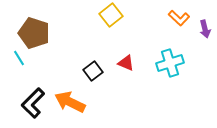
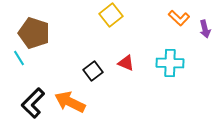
cyan cross: rotated 20 degrees clockwise
